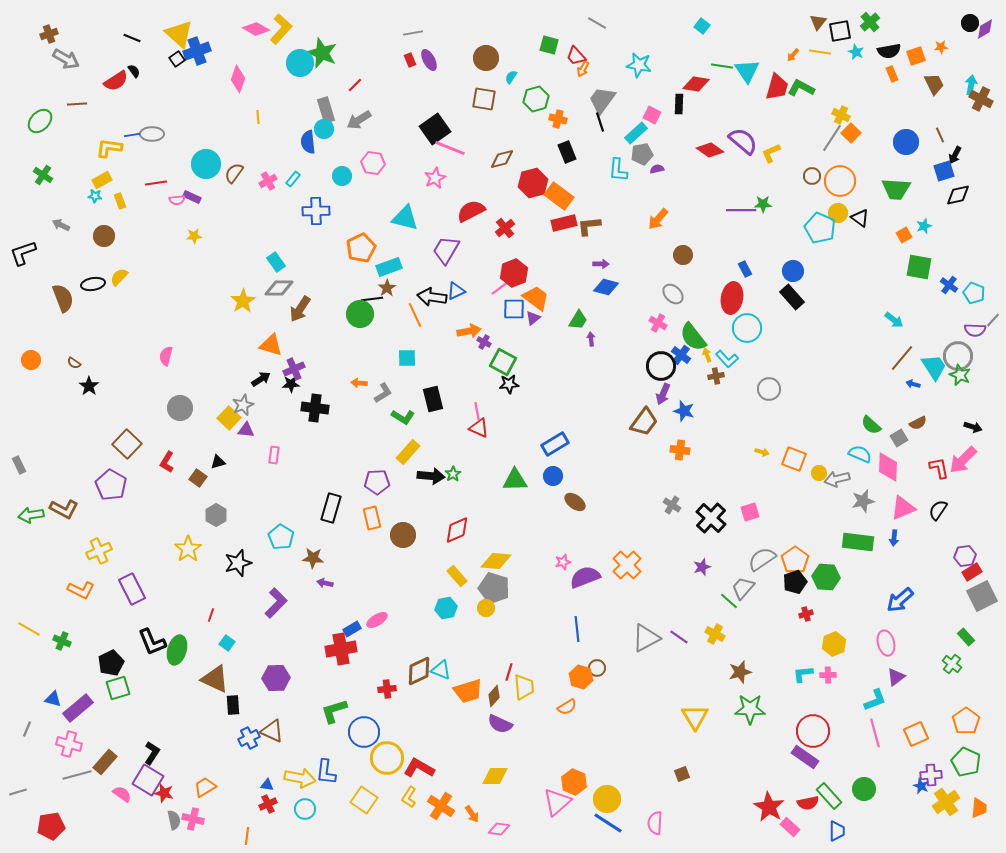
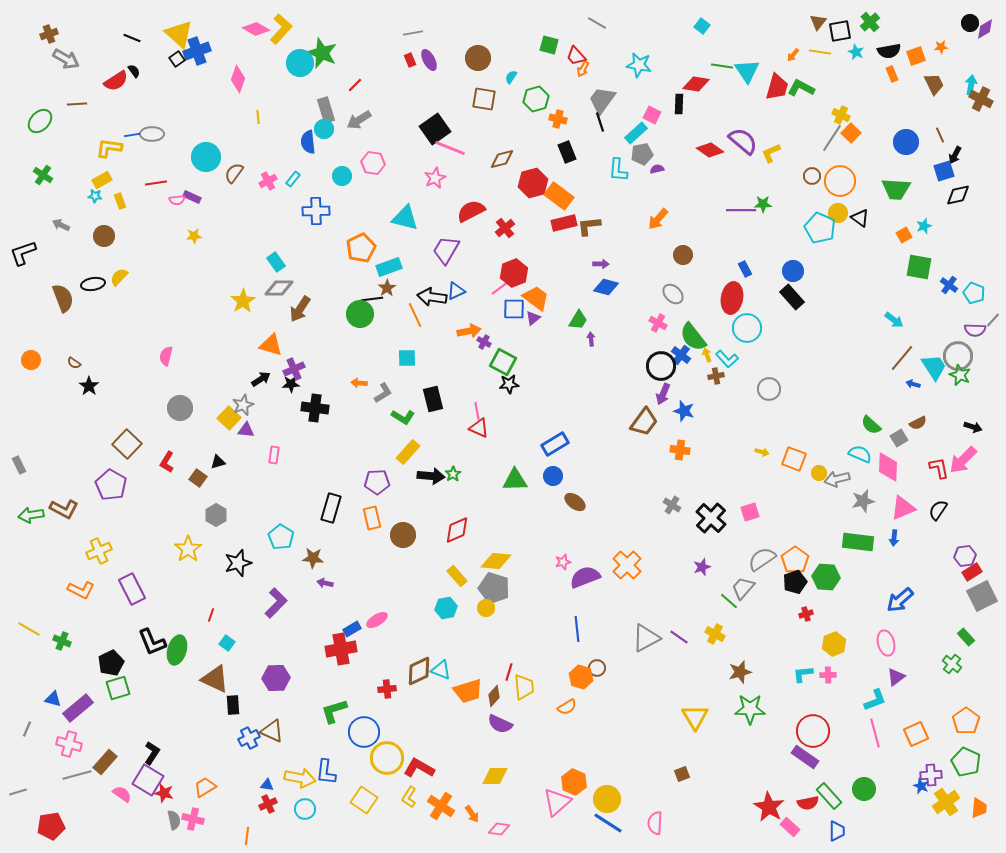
brown circle at (486, 58): moved 8 px left
cyan circle at (206, 164): moved 7 px up
